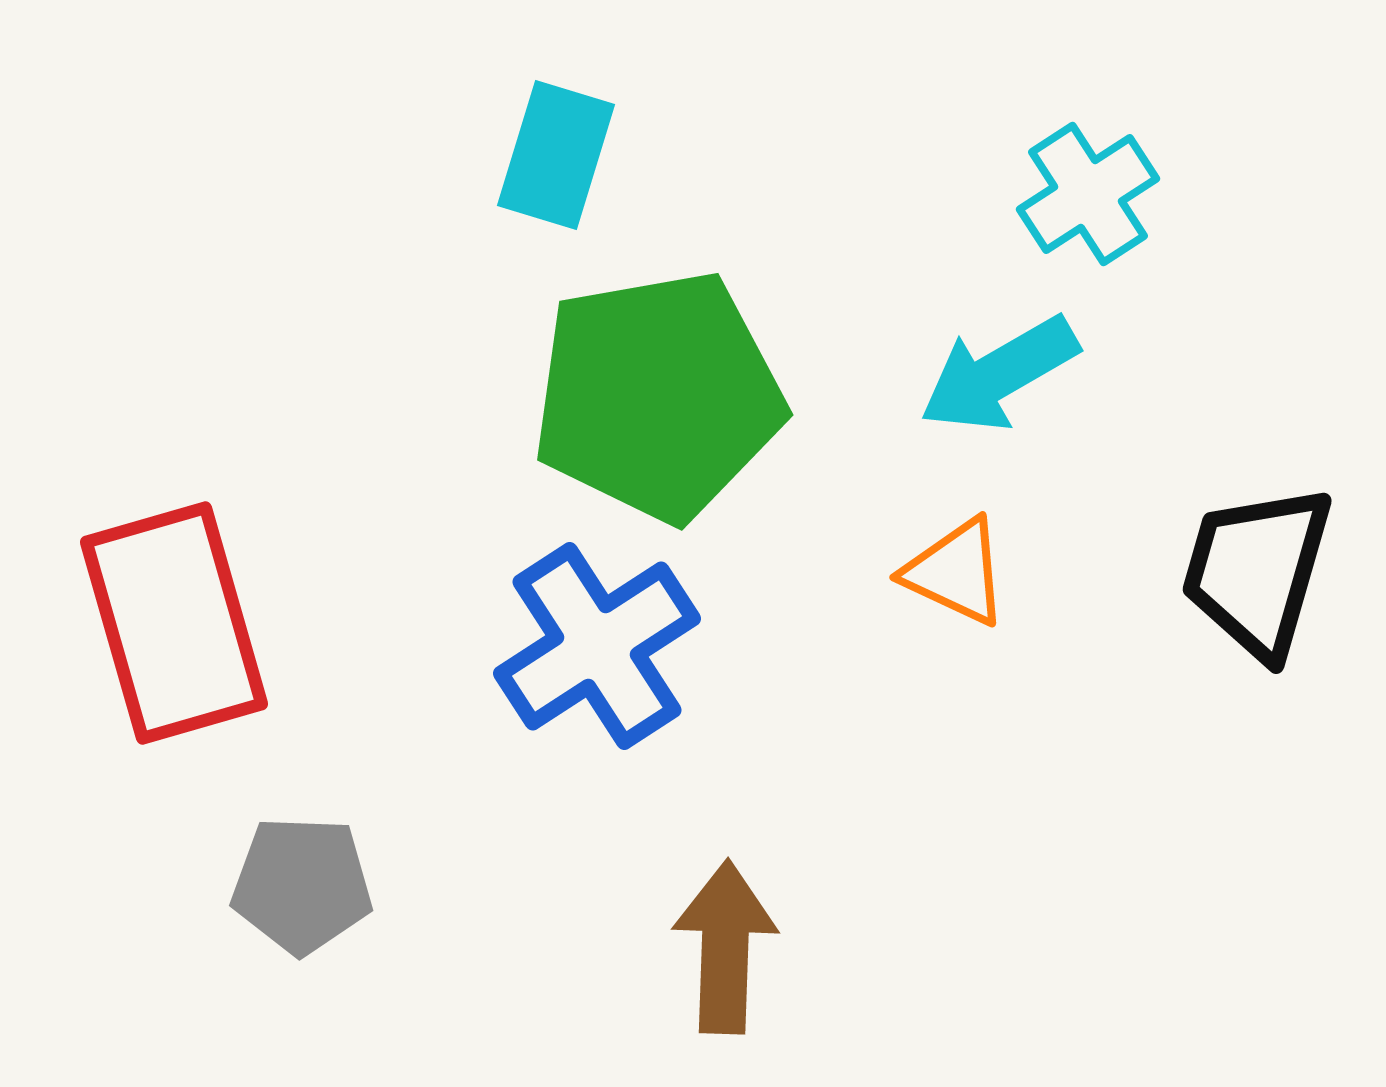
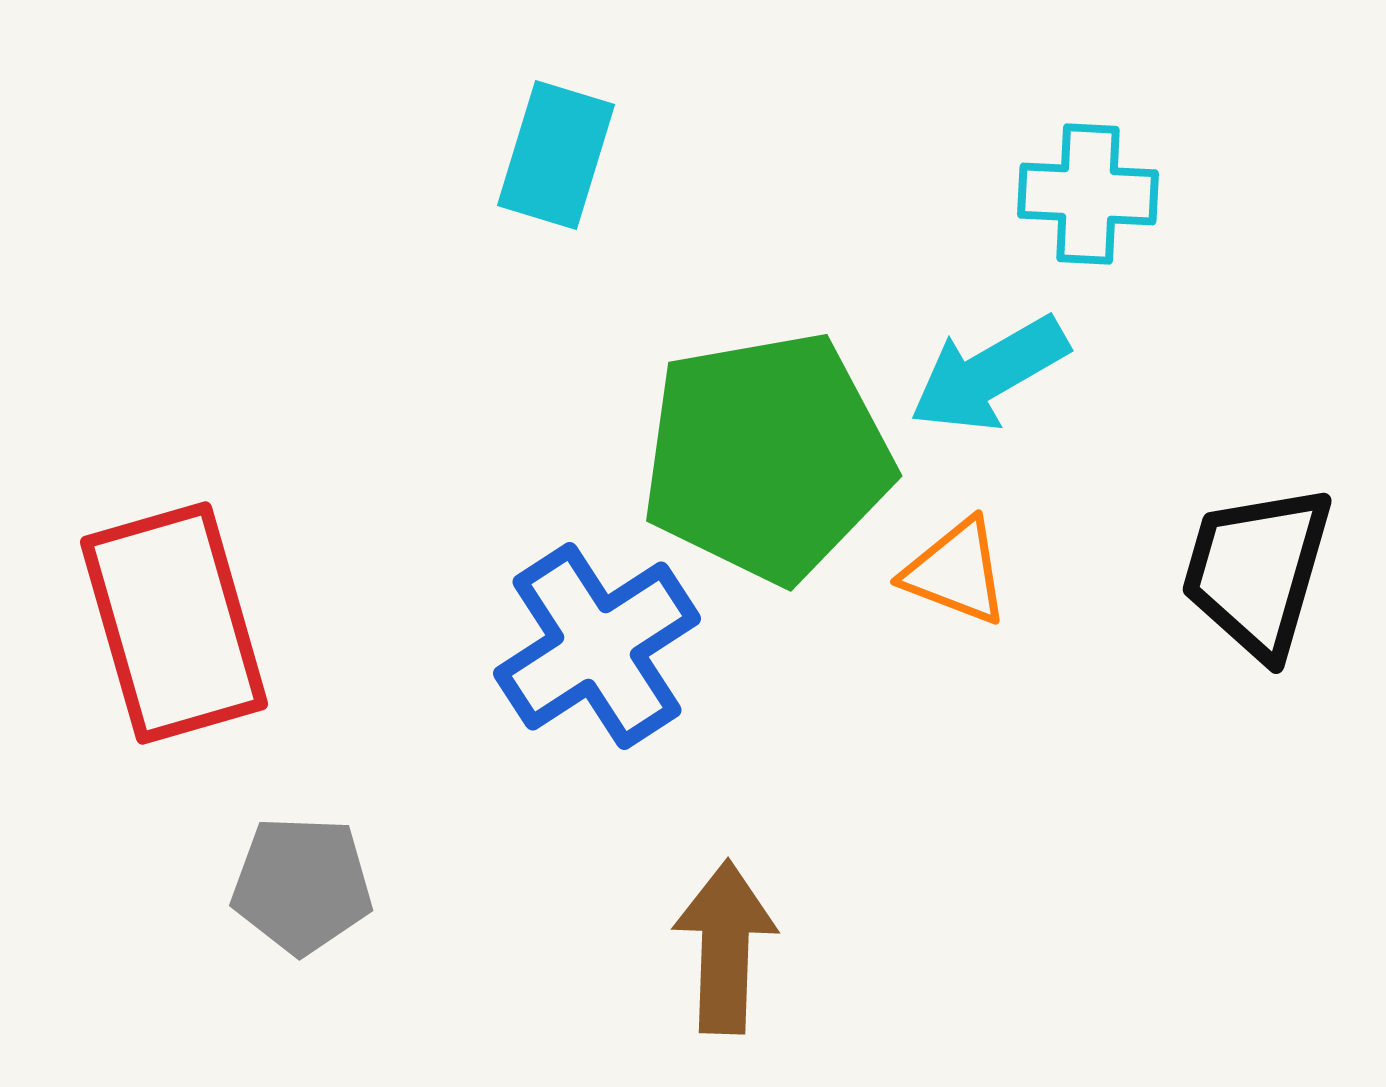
cyan cross: rotated 36 degrees clockwise
cyan arrow: moved 10 px left
green pentagon: moved 109 px right, 61 px down
orange triangle: rotated 4 degrees counterclockwise
